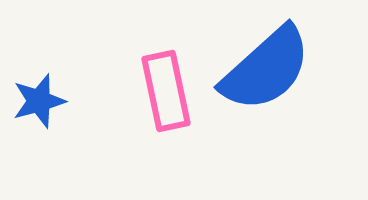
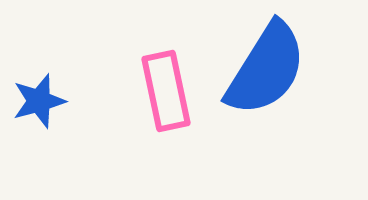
blue semicircle: rotated 16 degrees counterclockwise
